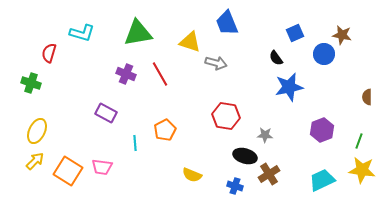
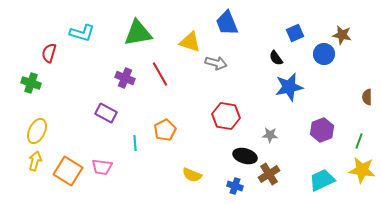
purple cross: moved 1 px left, 4 px down
gray star: moved 5 px right
yellow arrow: rotated 30 degrees counterclockwise
